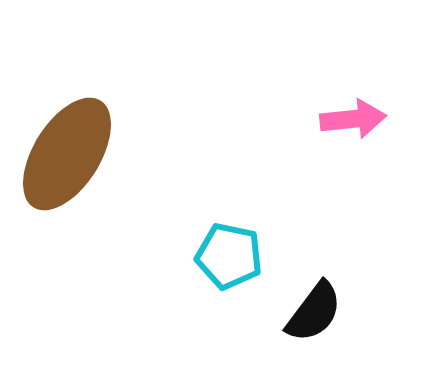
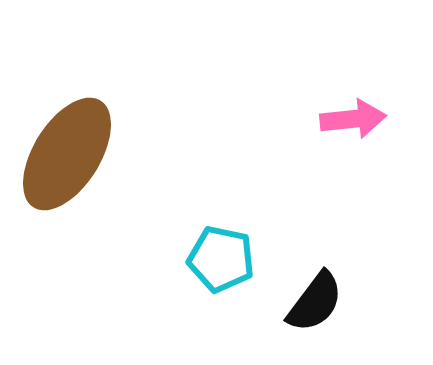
cyan pentagon: moved 8 px left, 3 px down
black semicircle: moved 1 px right, 10 px up
